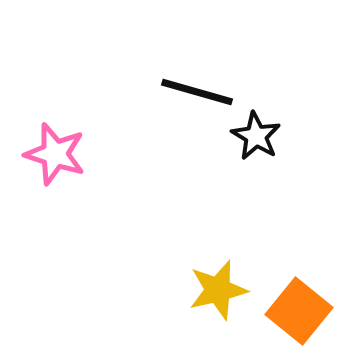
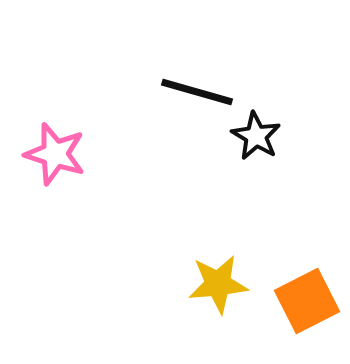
yellow star: moved 6 px up; rotated 8 degrees clockwise
orange square: moved 8 px right, 10 px up; rotated 24 degrees clockwise
